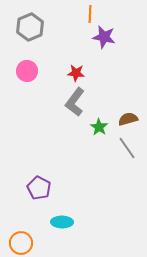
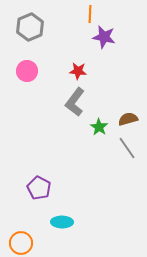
red star: moved 2 px right, 2 px up
